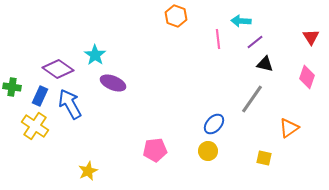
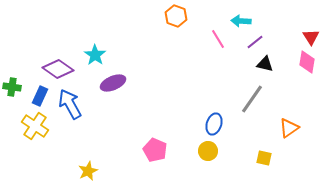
pink line: rotated 24 degrees counterclockwise
pink diamond: moved 15 px up; rotated 10 degrees counterclockwise
purple ellipse: rotated 45 degrees counterclockwise
blue ellipse: rotated 25 degrees counterclockwise
pink pentagon: rotated 30 degrees clockwise
